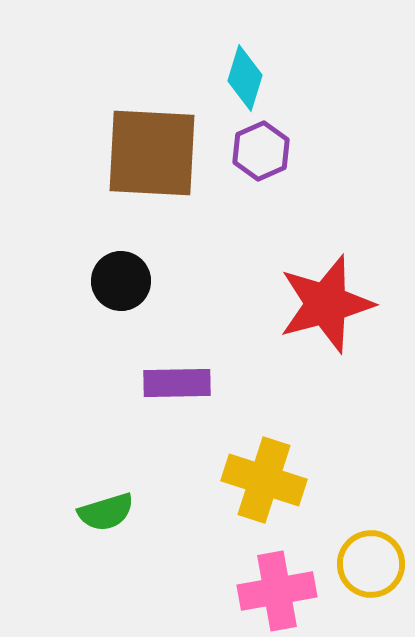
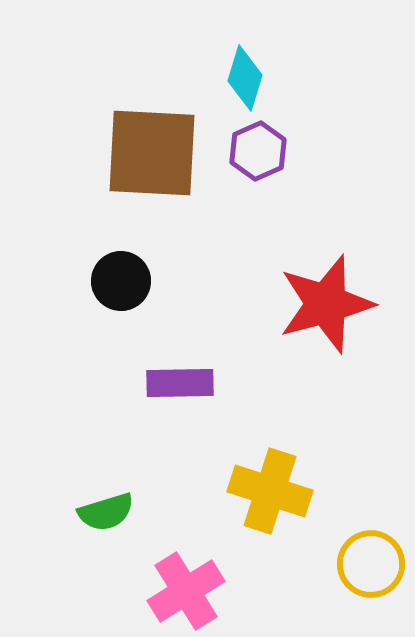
purple hexagon: moved 3 px left
purple rectangle: moved 3 px right
yellow cross: moved 6 px right, 11 px down
pink cross: moved 91 px left; rotated 22 degrees counterclockwise
